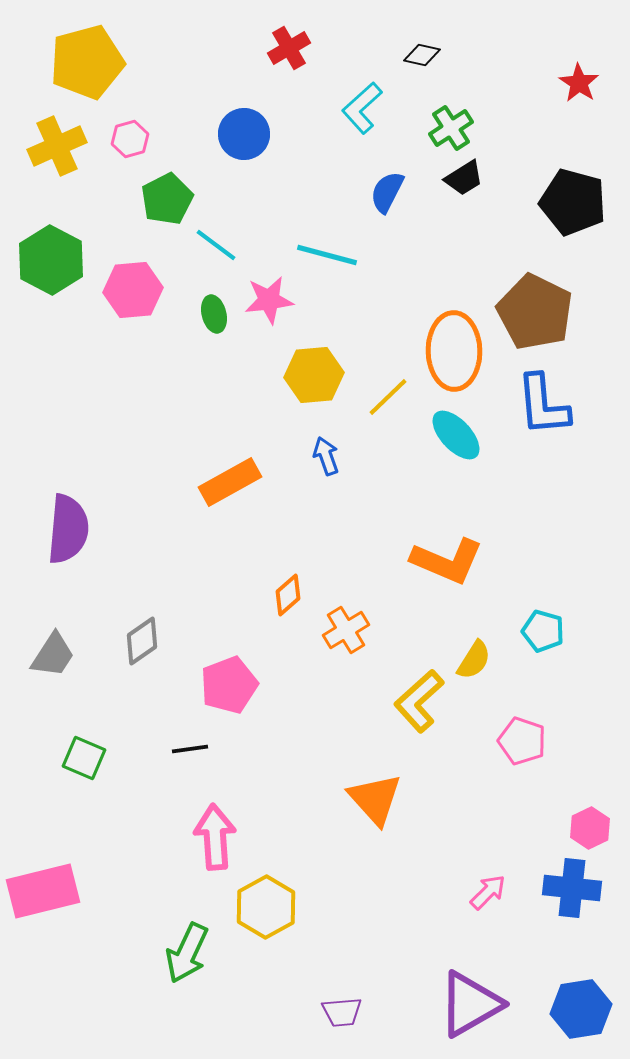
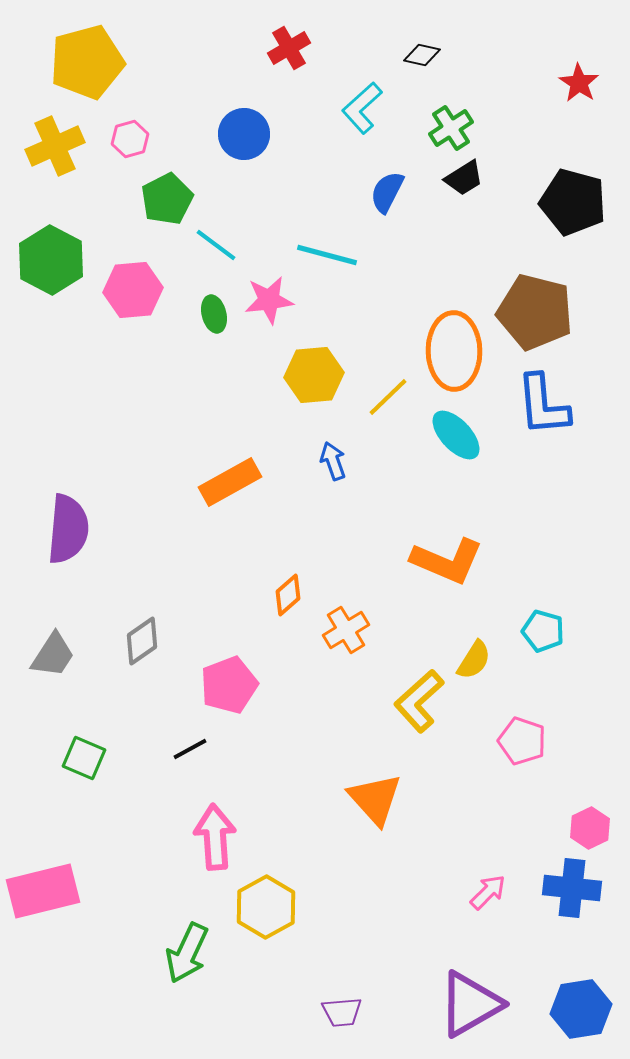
yellow cross at (57, 146): moved 2 px left
brown pentagon at (535, 312): rotated 12 degrees counterclockwise
blue arrow at (326, 456): moved 7 px right, 5 px down
black line at (190, 749): rotated 21 degrees counterclockwise
